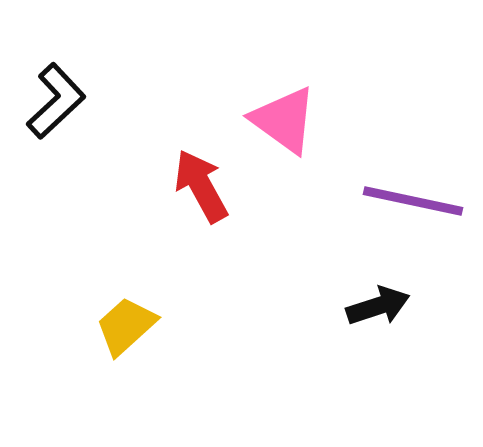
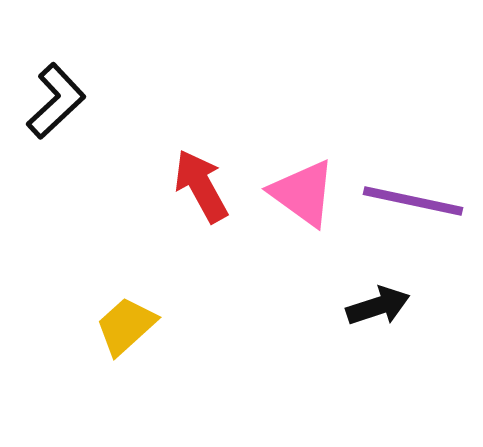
pink triangle: moved 19 px right, 73 px down
